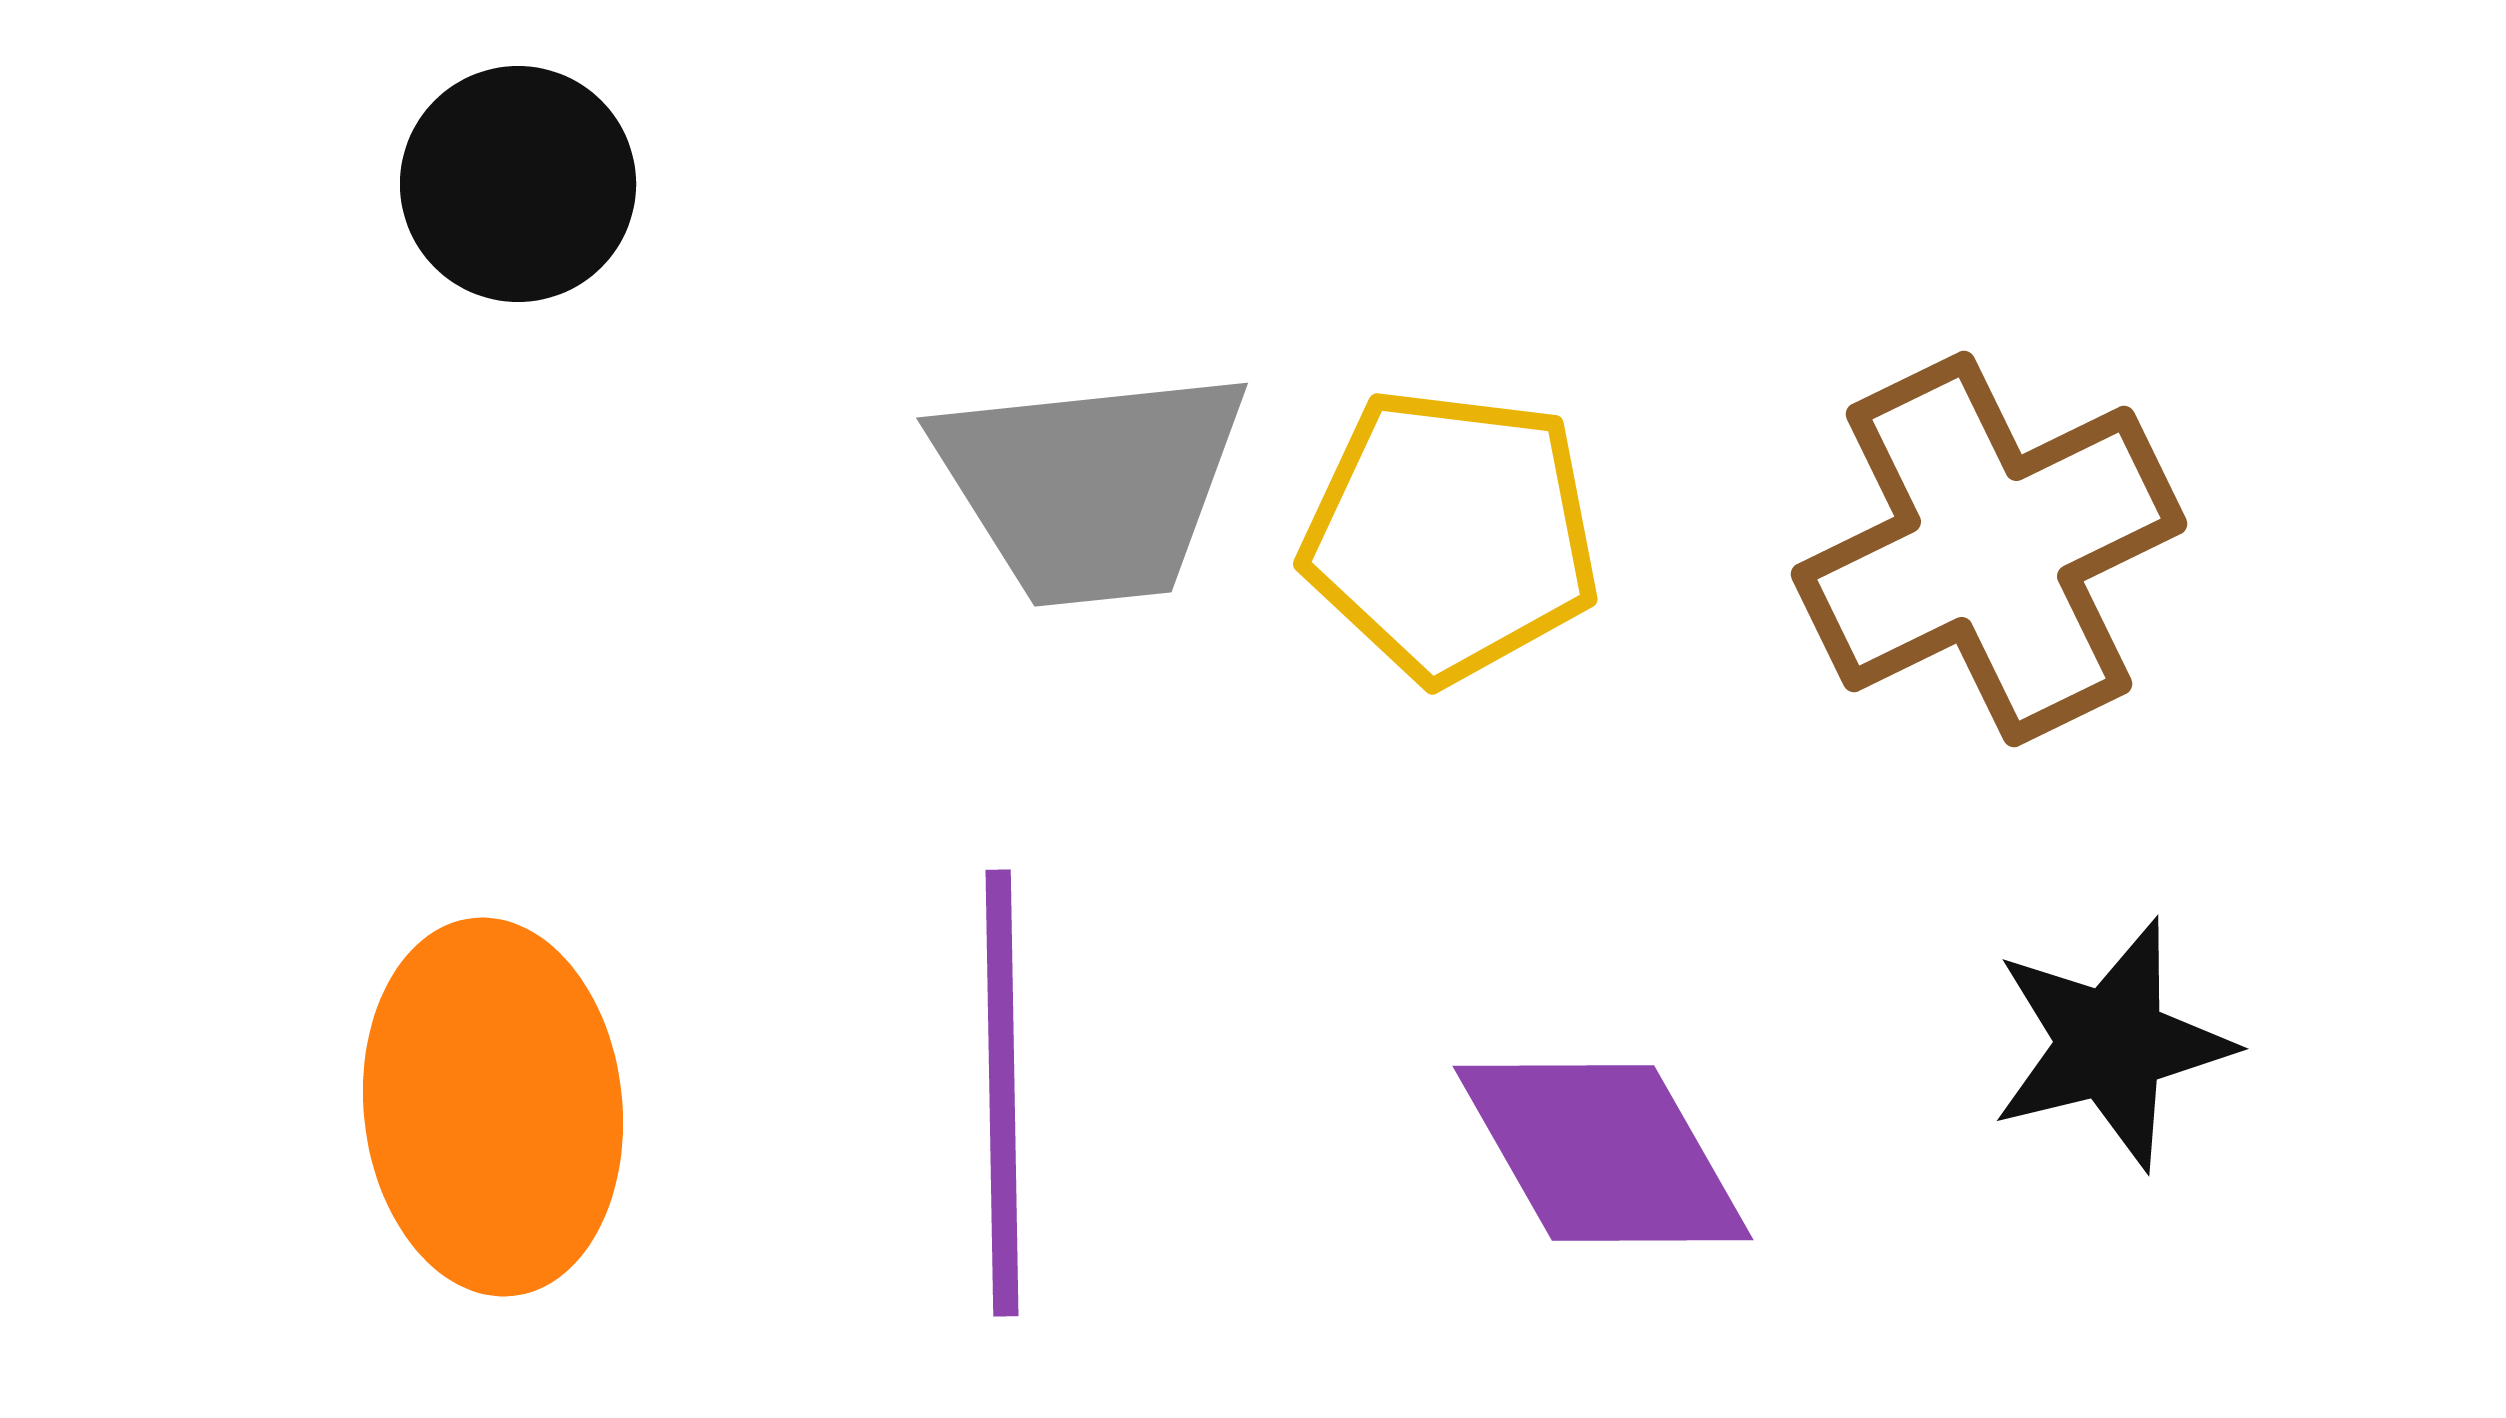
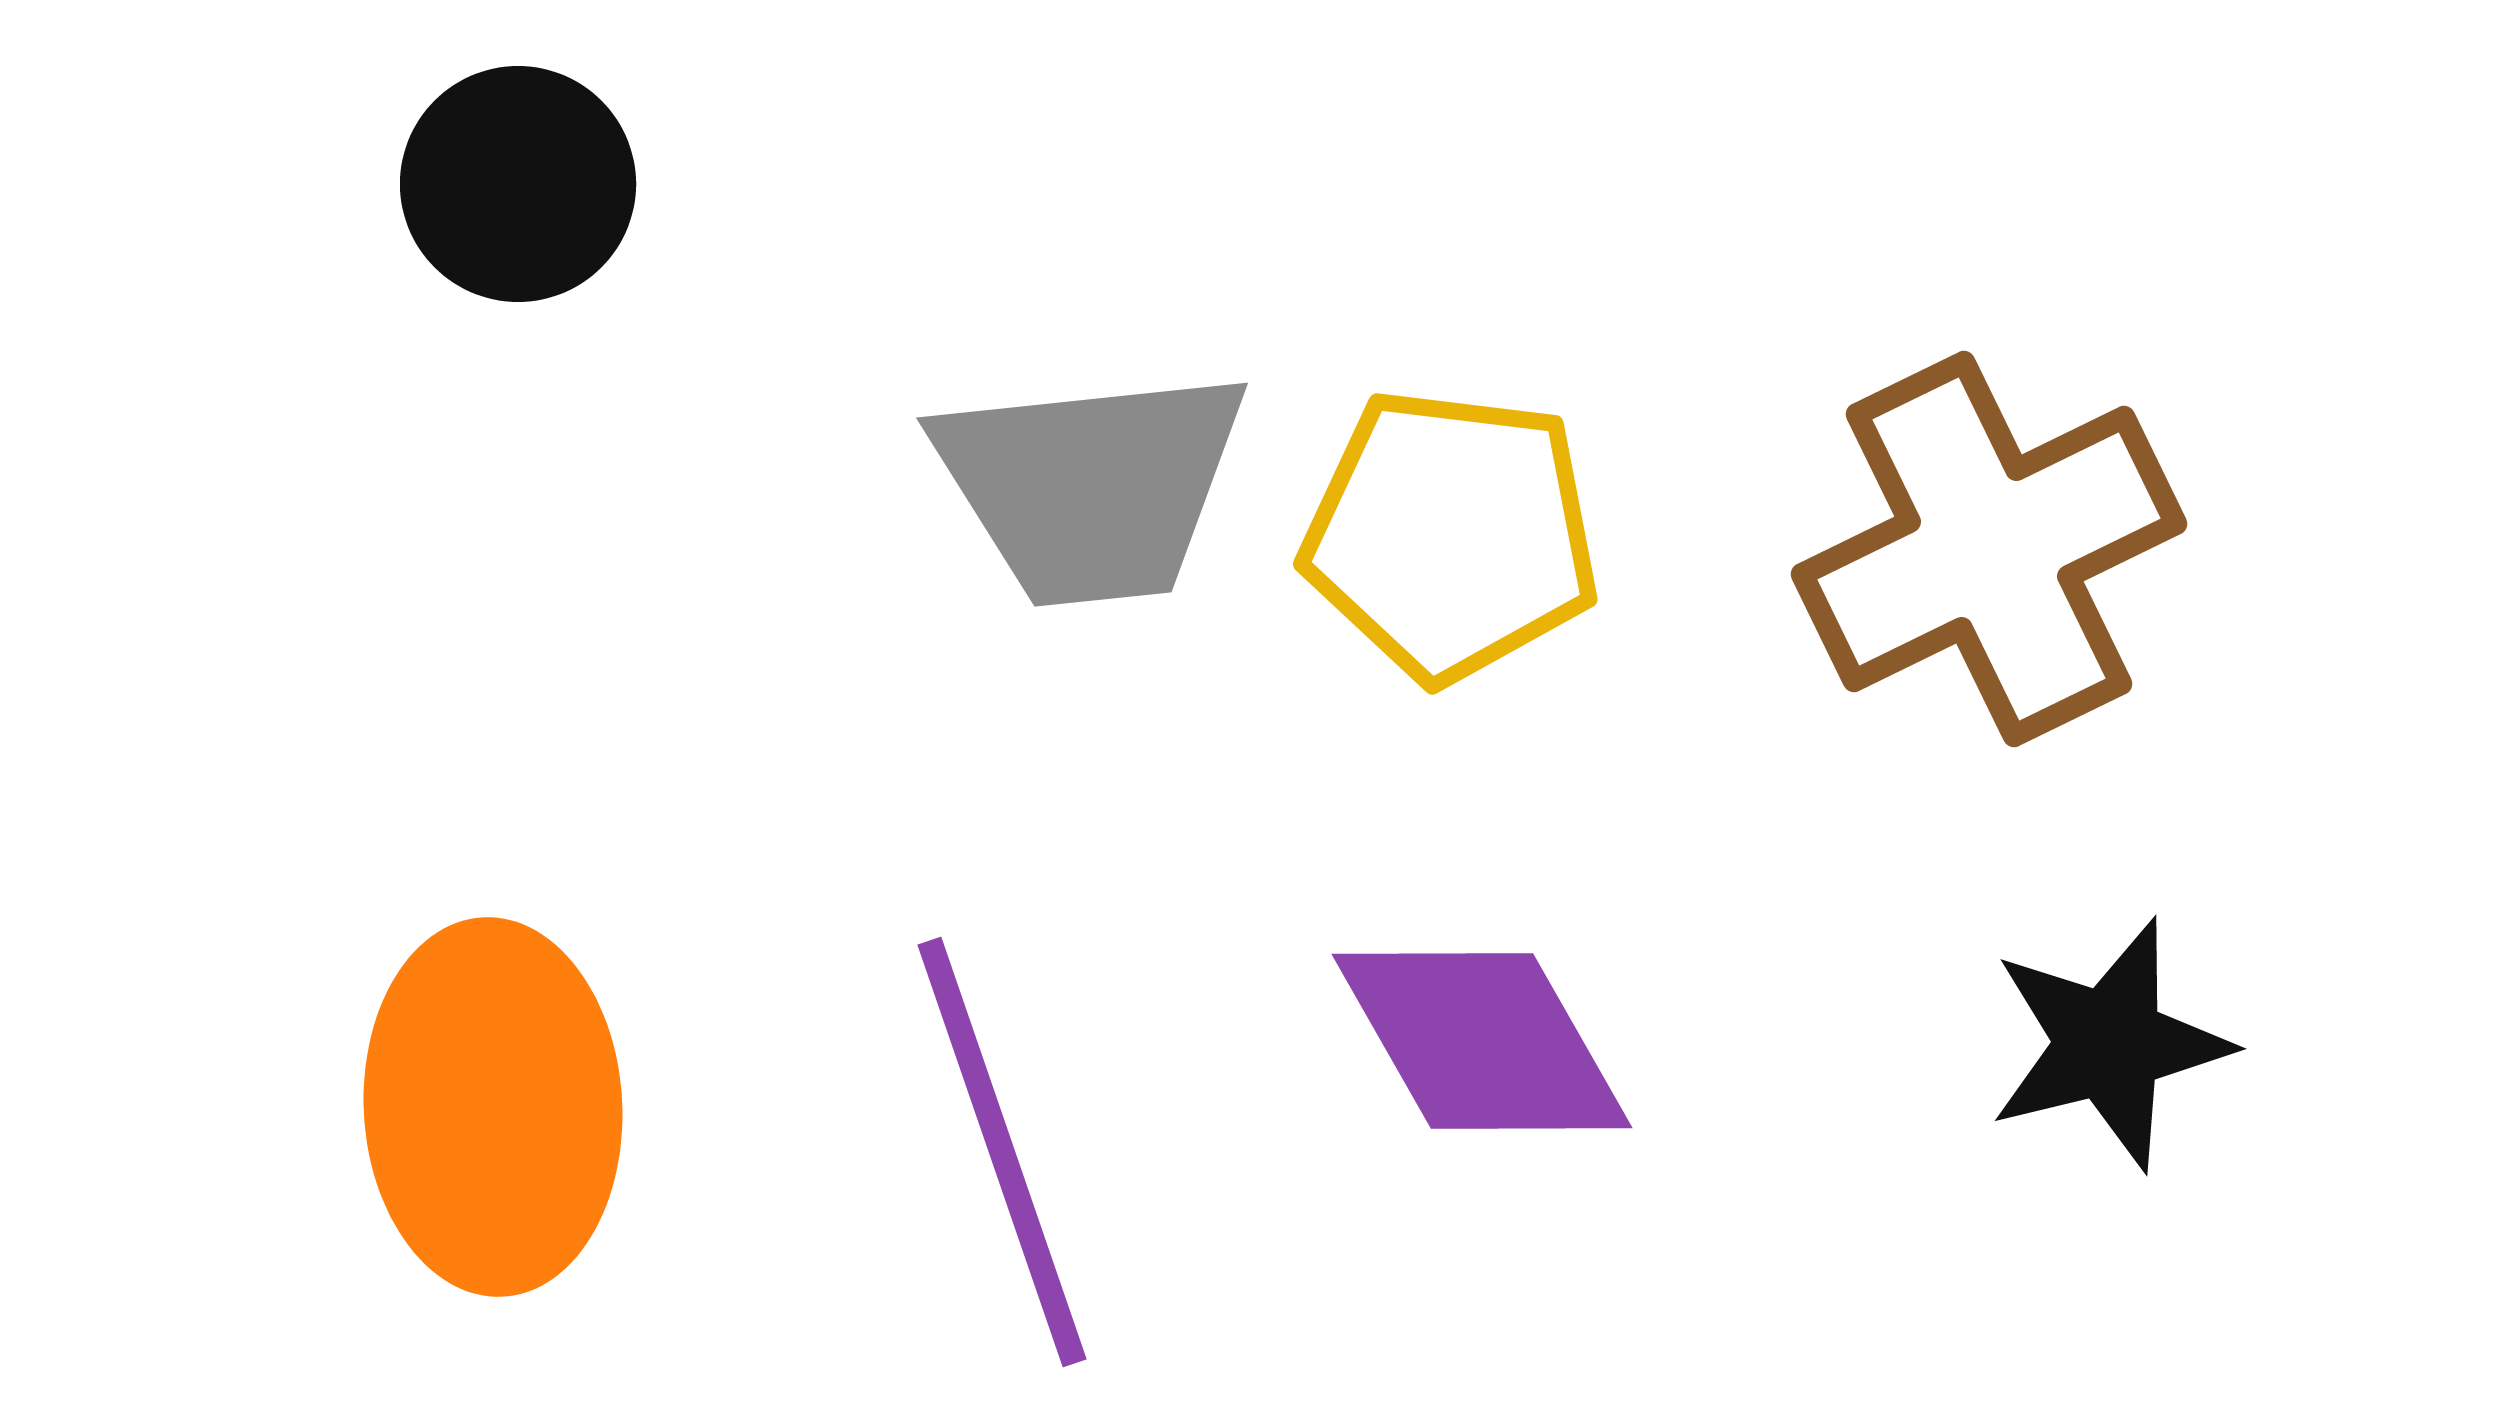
black star: moved 2 px left
purple line: moved 59 px down; rotated 18 degrees counterclockwise
orange ellipse: rotated 3 degrees clockwise
purple diamond: moved 121 px left, 112 px up
